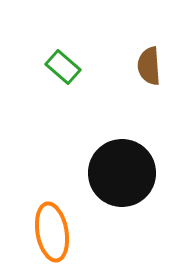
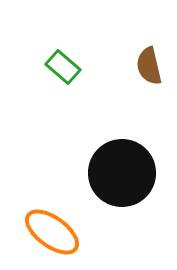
brown semicircle: rotated 9 degrees counterclockwise
orange ellipse: rotated 44 degrees counterclockwise
